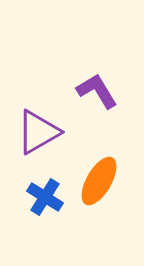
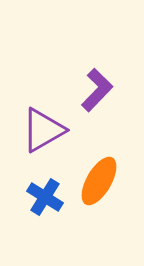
purple L-shape: moved 1 px up; rotated 75 degrees clockwise
purple triangle: moved 5 px right, 2 px up
